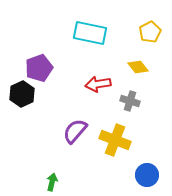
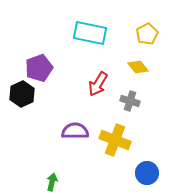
yellow pentagon: moved 3 px left, 2 px down
red arrow: rotated 50 degrees counterclockwise
purple semicircle: rotated 48 degrees clockwise
blue circle: moved 2 px up
